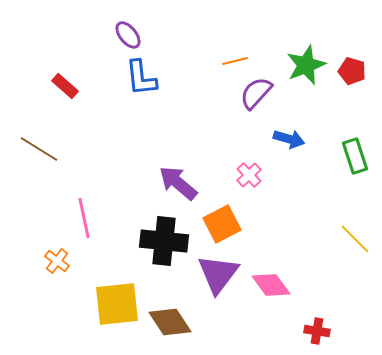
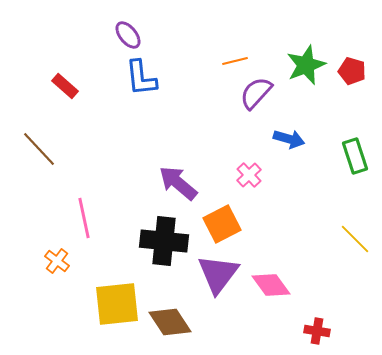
brown line: rotated 15 degrees clockwise
